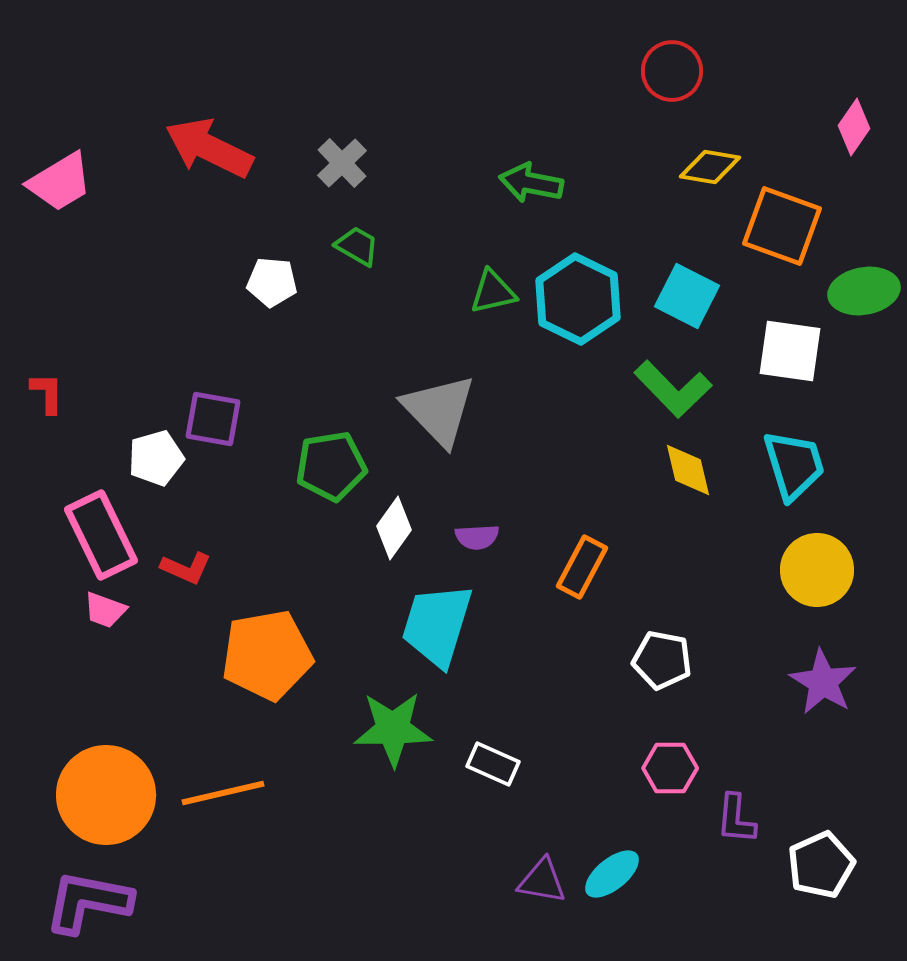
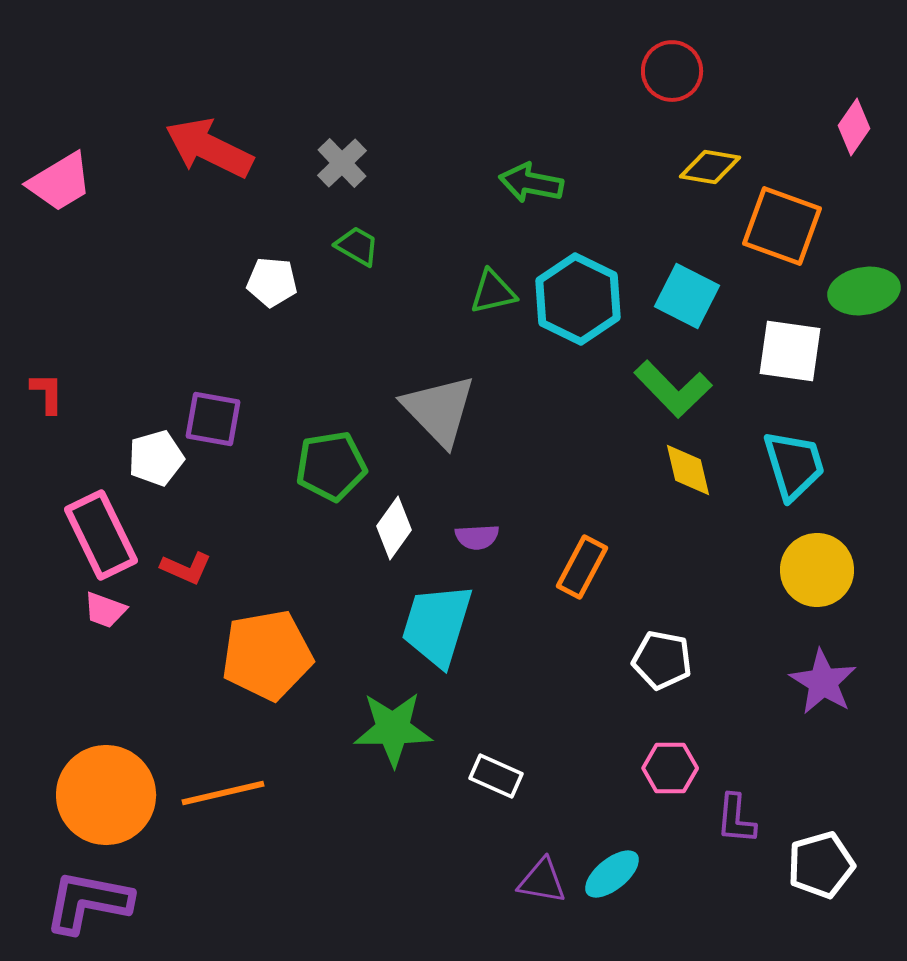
white rectangle at (493, 764): moved 3 px right, 12 px down
white pentagon at (821, 865): rotated 8 degrees clockwise
